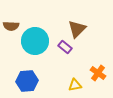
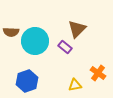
brown semicircle: moved 6 px down
blue hexagon: rotated 15 degrees counterclockwise
